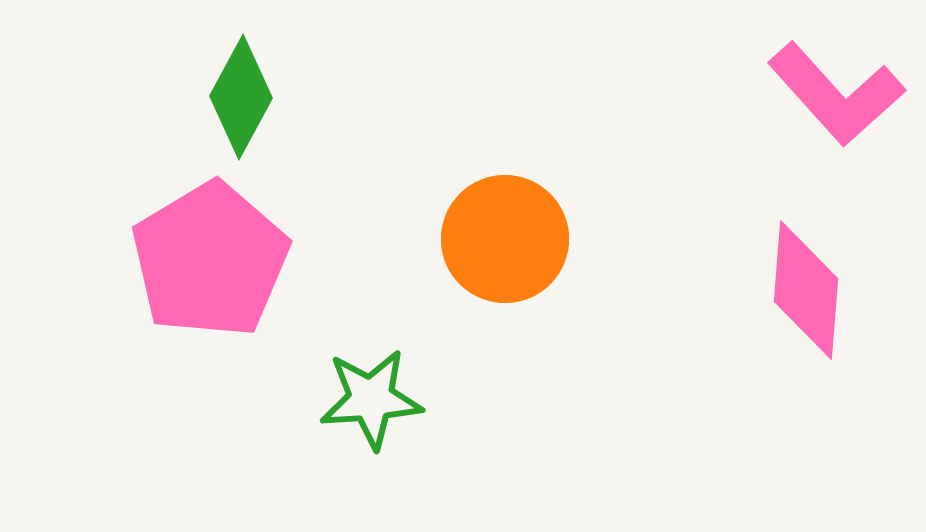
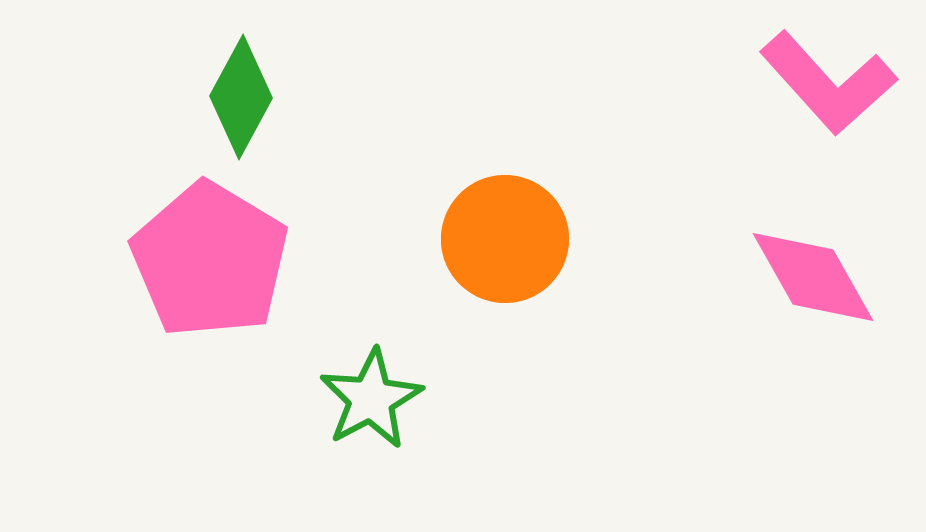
pink L-shape: moved 8 px left, 11 px up
pink pentagon: rotated 10 degrees counterclockwise
pink diamond: moved 7 px right, 13 px up; rotated 34 degrees counterclockwise
green star: rotated 24 degrees counterclockwise
